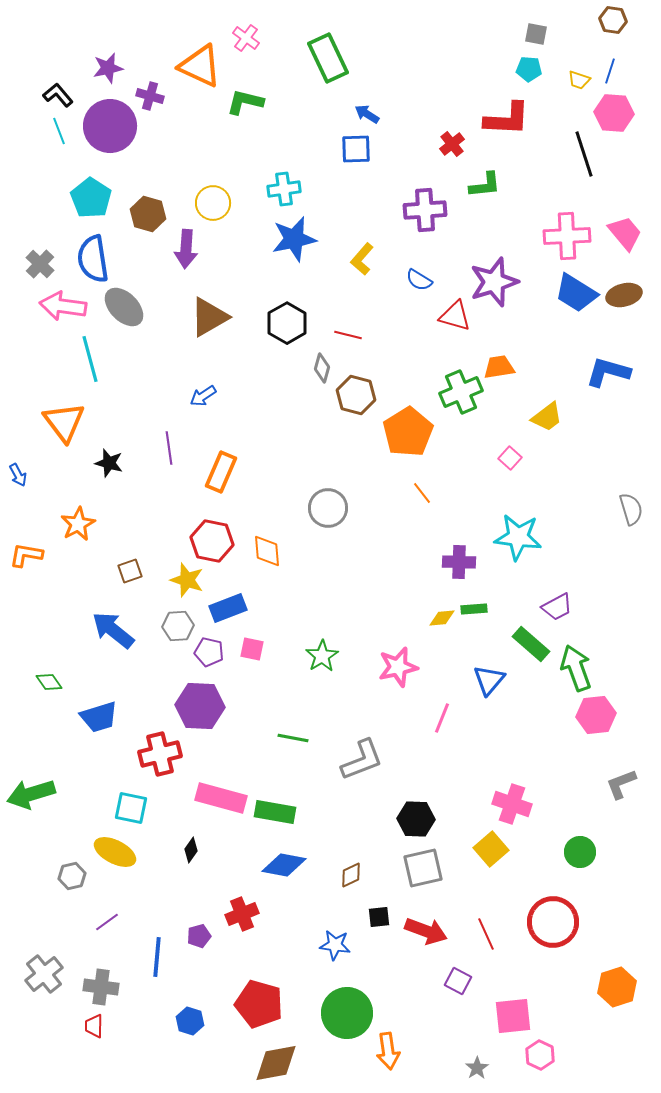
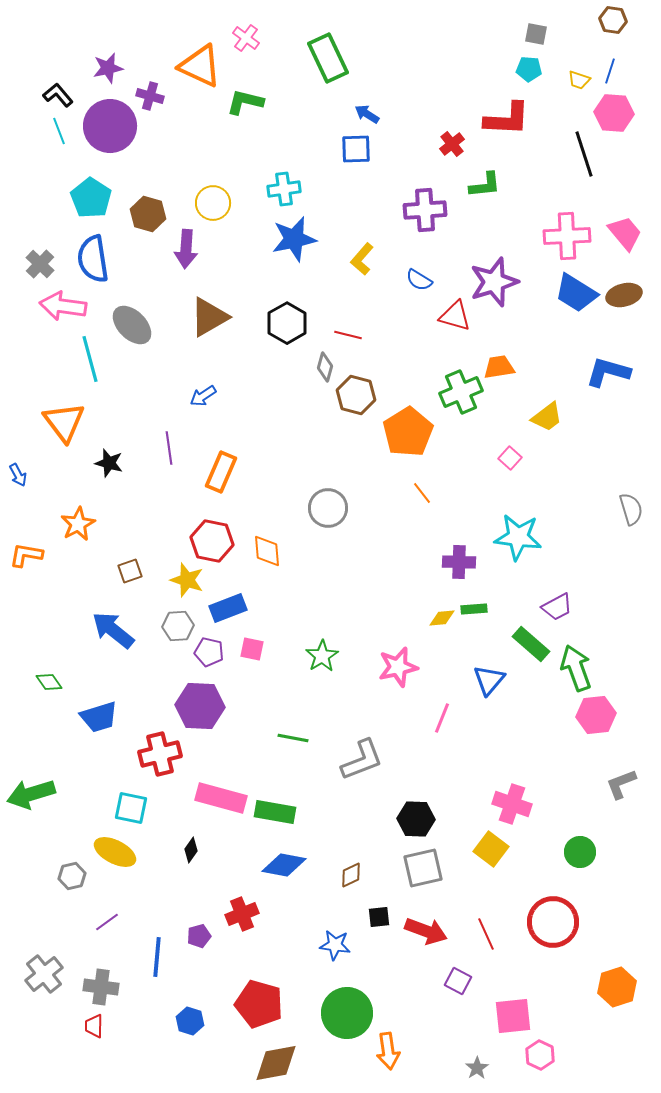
gray ellipse at (124, 307): moved 8 px right, 18 px down
gray diamond at (322, 368): moved 3 px right, 1 px up
yellow square at (491, 849): rotated 12 degrees counterclockwise
